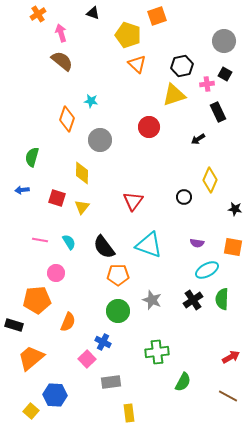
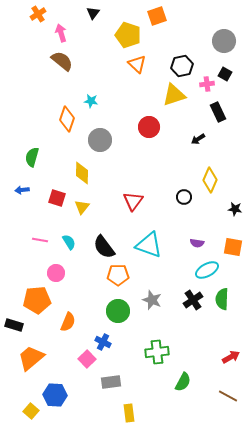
black triangle at (93, 13): rotated 48 degrees clockwise
